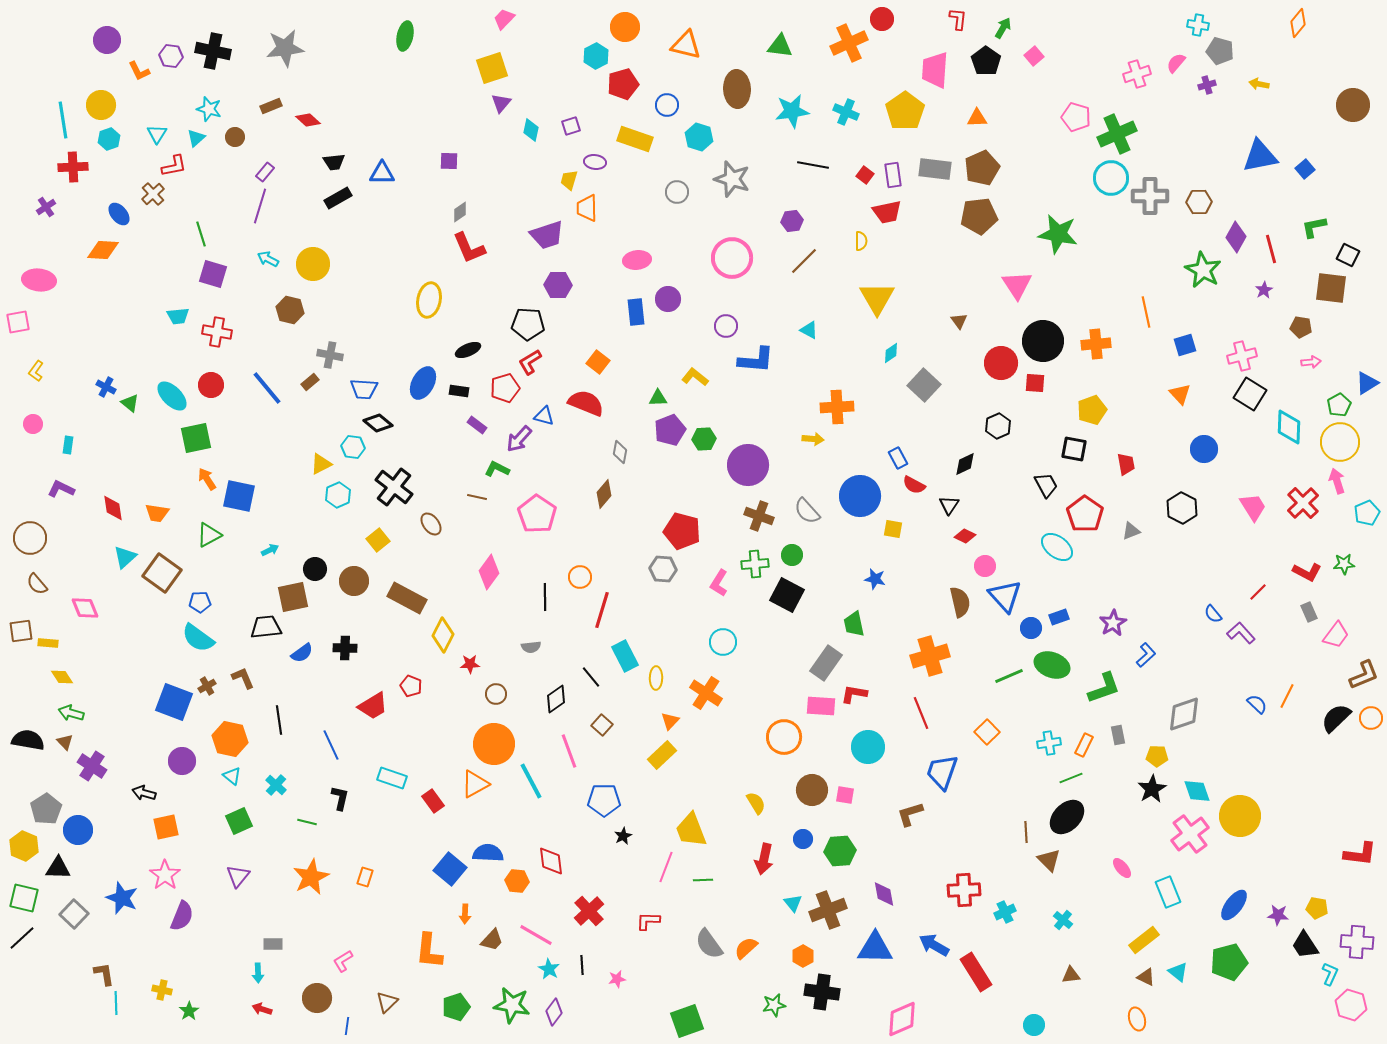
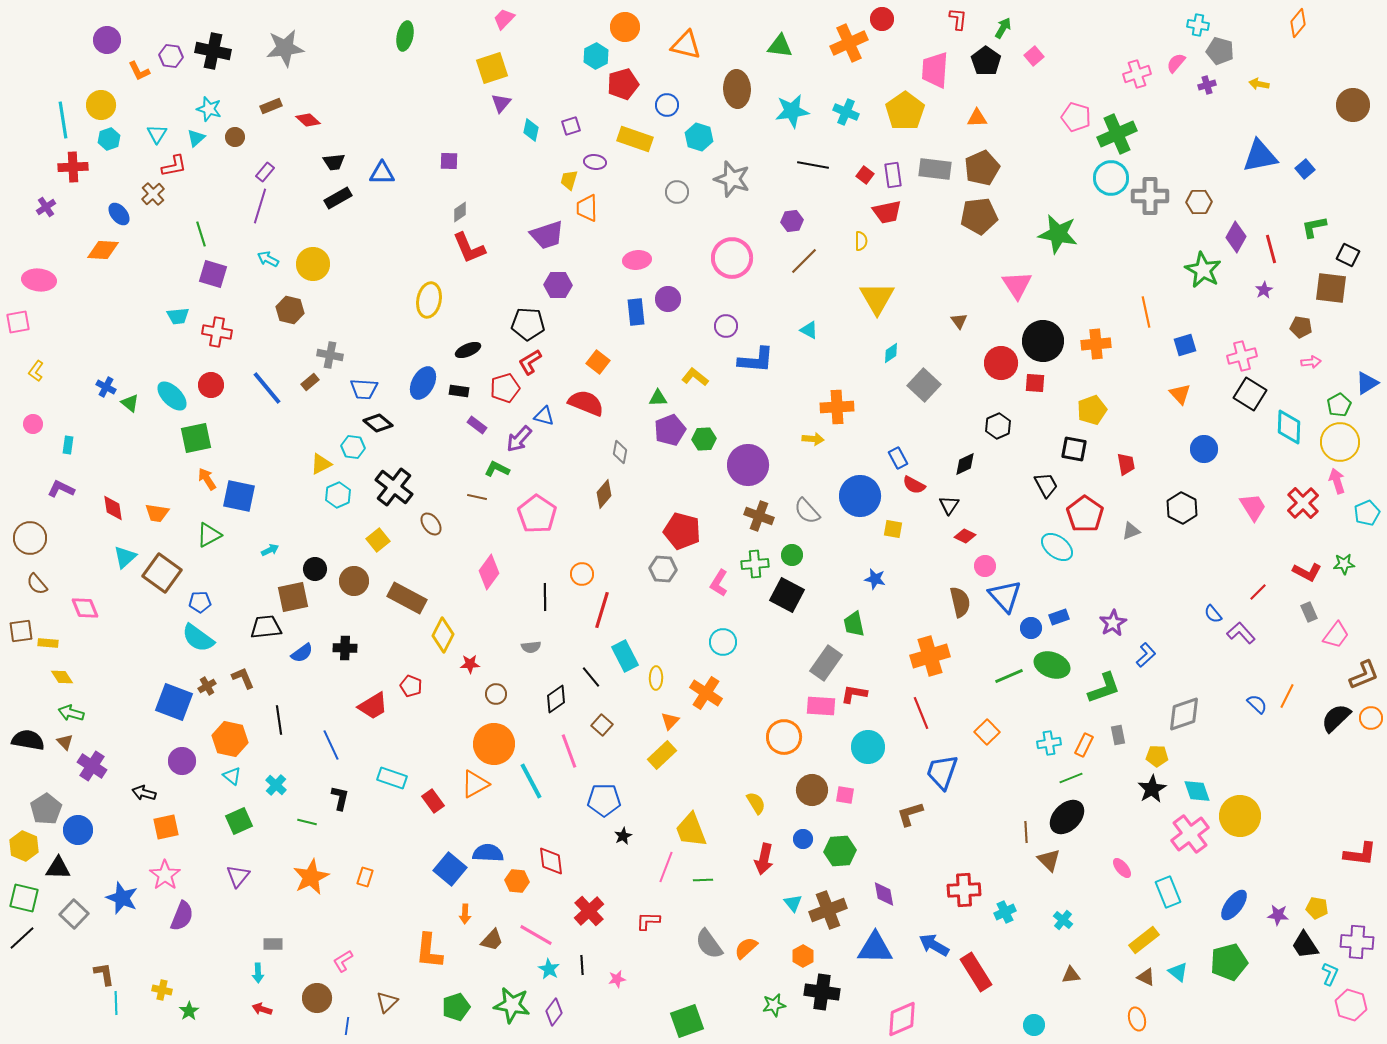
orange circle at (580, 577): moved 2 px right, 3 px up
